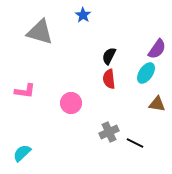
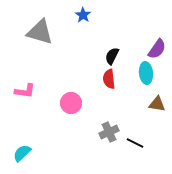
black semicircle: moved 3 px right
cyan ellipse: rotated 40 degrees counterclockwise
